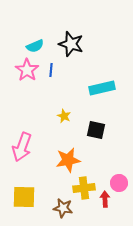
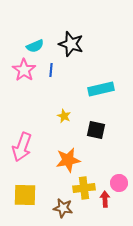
pink star: moved 3 px left
cyan rectangle: moved 1 px left, 1 px down
yellow square: moved 1 px right, 2 px up
